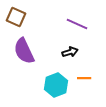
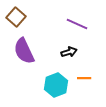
brown square: rotated 18 degrees clockwise
black arrow: moved 1 px left
